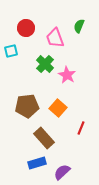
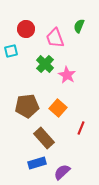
red circle: moved 1 px down
